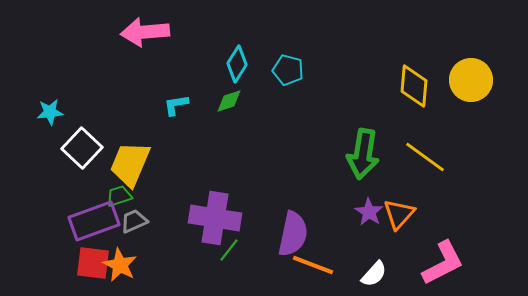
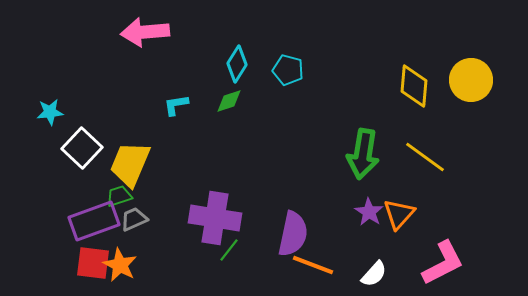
gray trapezoid: moved 2 px up
